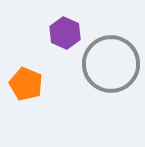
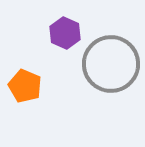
orange pentagon: moved 1 px left, 2 px down
